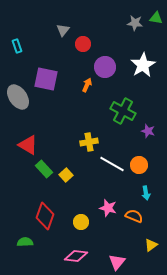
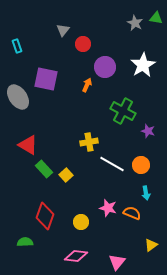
gray star: rotated 21 degrees clockwise
orange circle: moved 2 px right
orange semicircle: moved 2 px left, 3 px up
